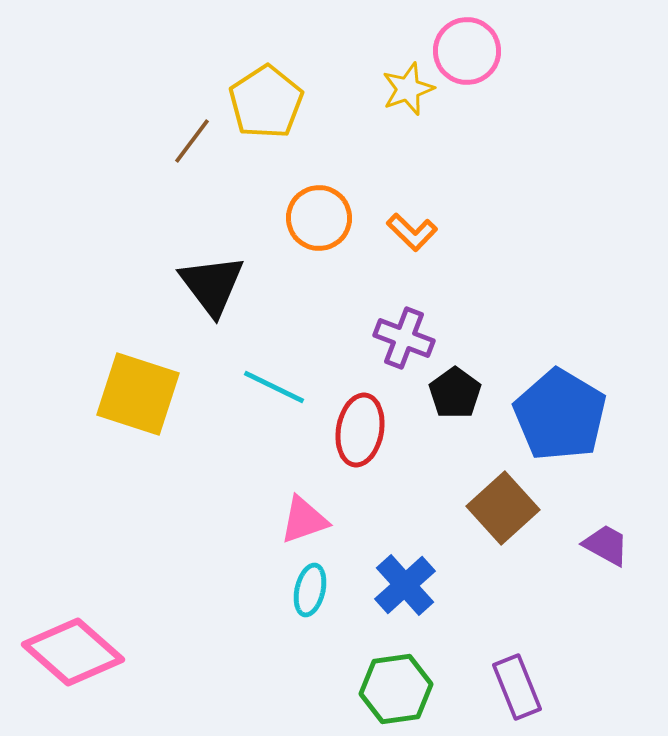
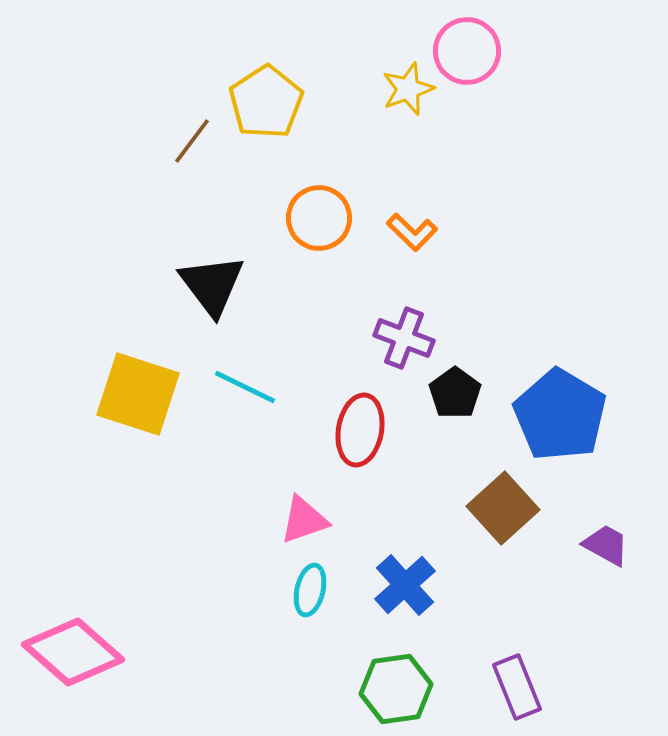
cyan line: moved 29 px left
